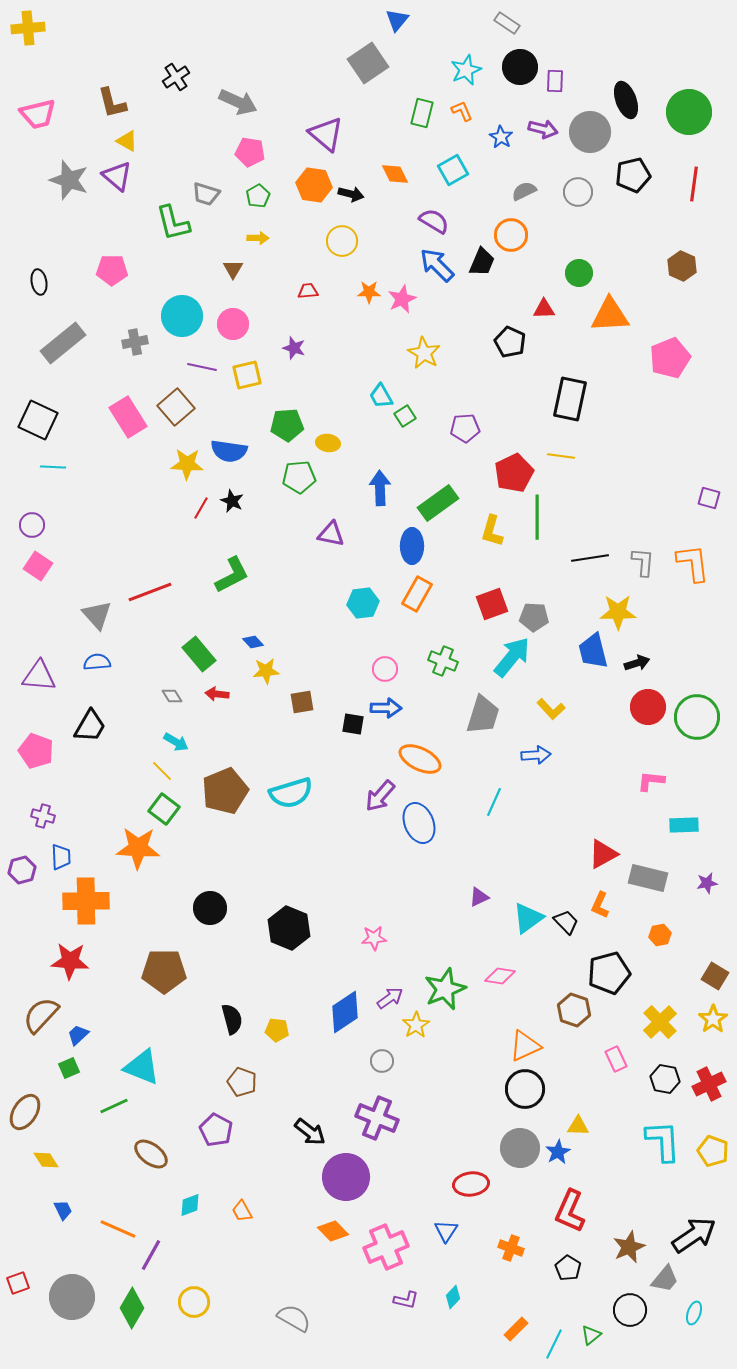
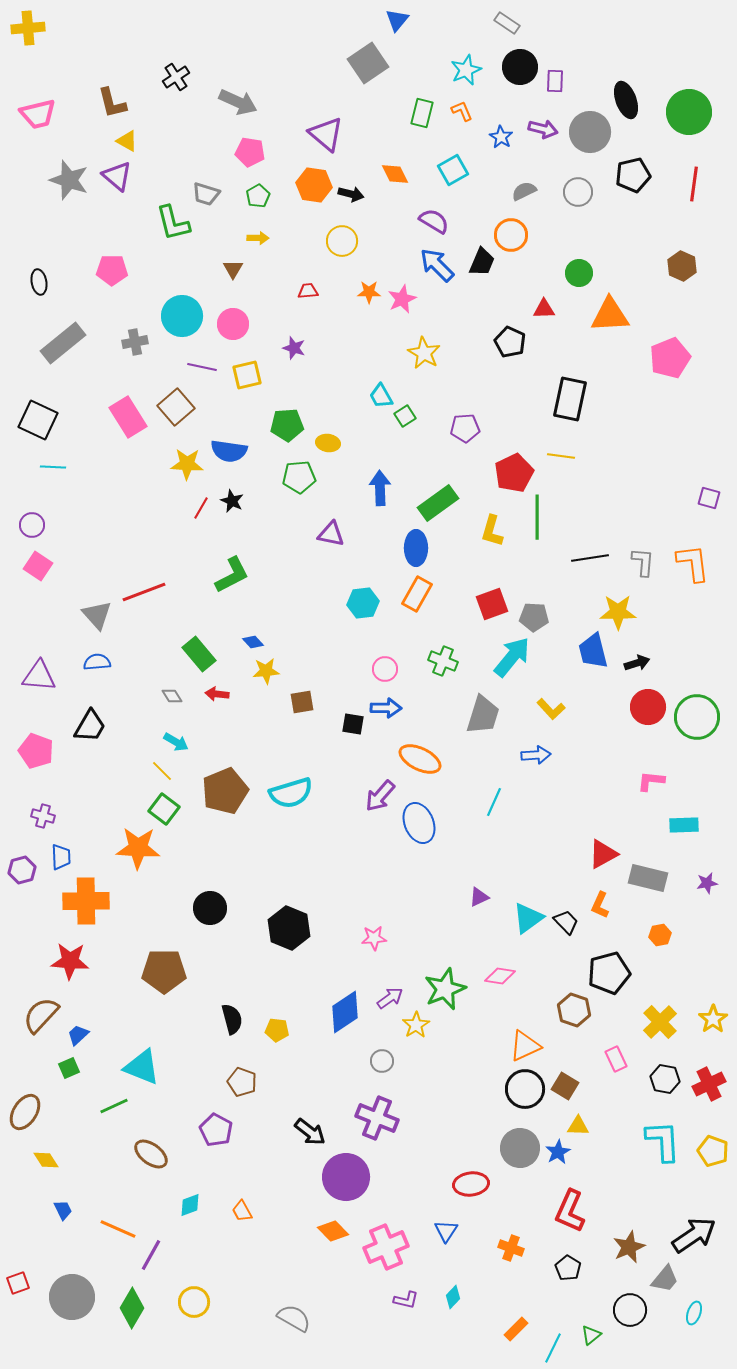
blue ellipse at (412, 546): moved 4 px right, 2 px down
red line at (150, 592): moved 6 px left
brown square at (715, 976): moved 150 px left, 110 px down
cyan line at (554, 1344): moved 1 px left, 4 px down
